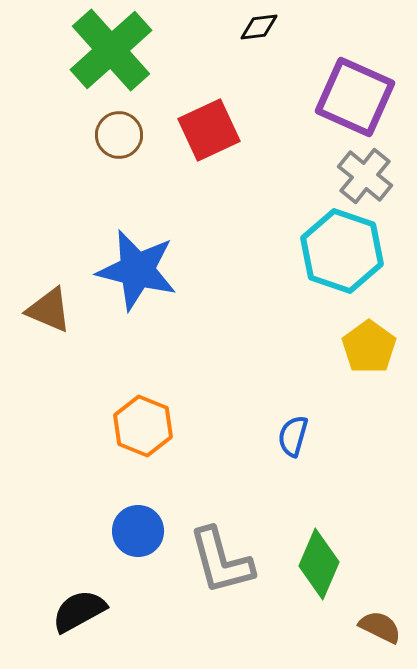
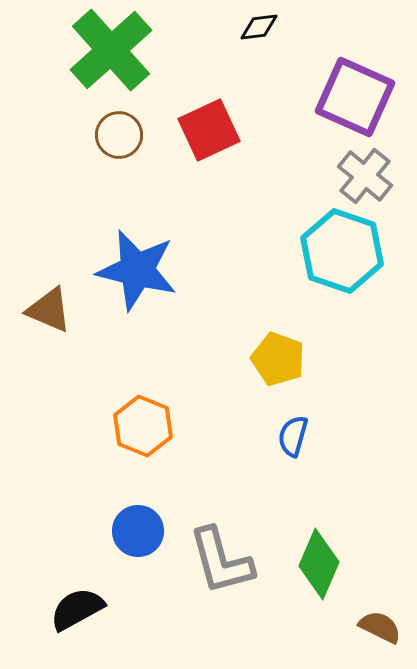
yellow pentagon: moved 91 px left, 12 px down; rotated 16 degrees counterclockwise
black semicircle: moved 2 px left, 2 px up
